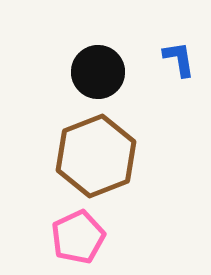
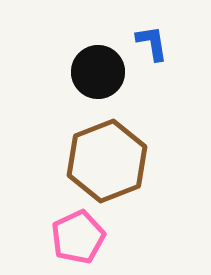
blue L-shape: moved 27 px left, 16 px up
brown hexagon: moved 11 px right, 5 px down
